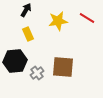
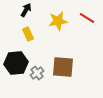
black hexagon: moved 1 px right, 2 px down
